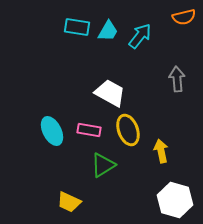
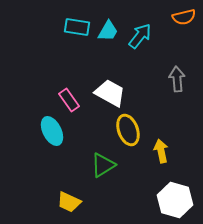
pink rectangle: moved 20 px left, 30 px up; rotated 45 degrees clockwise
